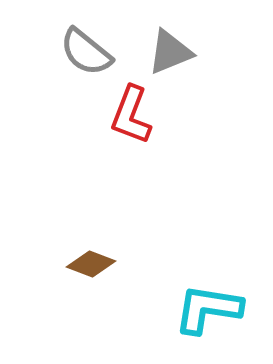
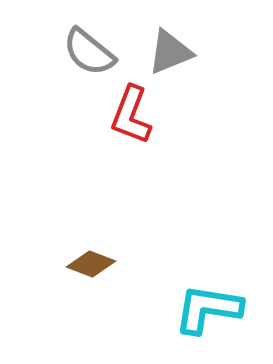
gray semicircle: moved 3 px right
